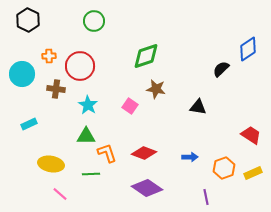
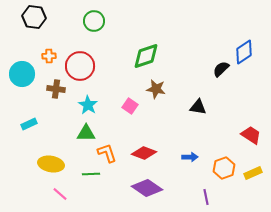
black hexagon: moved 6 px right, 3 px up; rotated 20 degrees counterclockwise
blue diamond: moved 4 px left, 3 px down
green triangle: moved 3 px up
